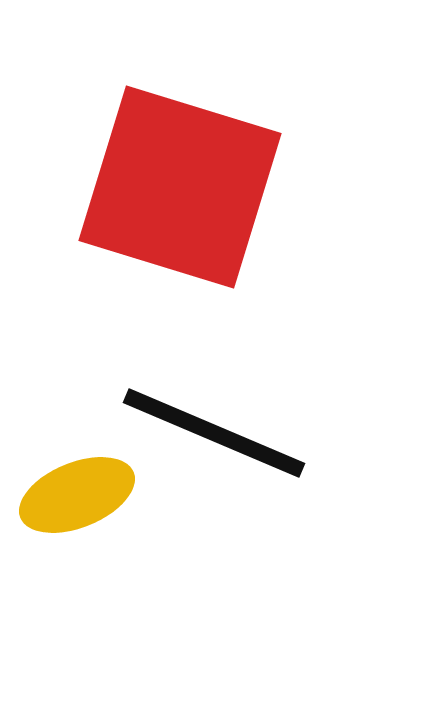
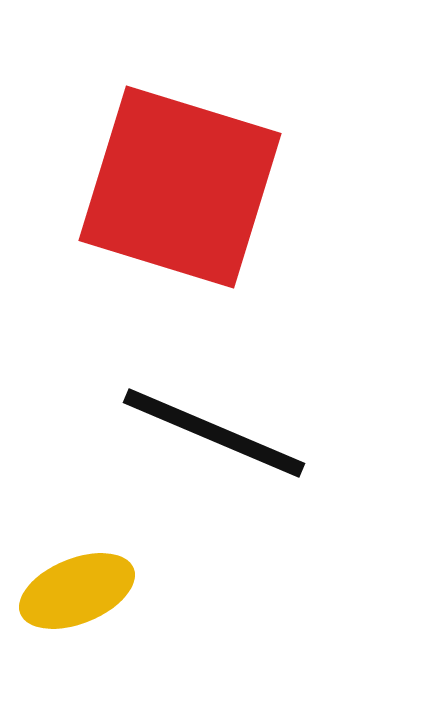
yellow ellipse: moved 96 px down
